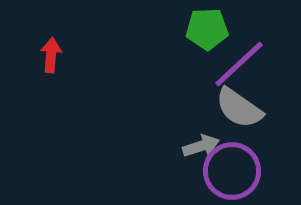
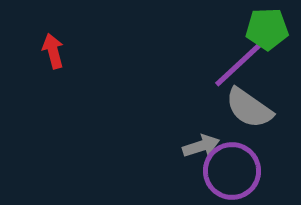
green pentagon: moved 60 px right
red arrow: moved 2 px right, 4 px up; rotated 20 degrees counterclockwise
gray semicircle: moved 10 px right
